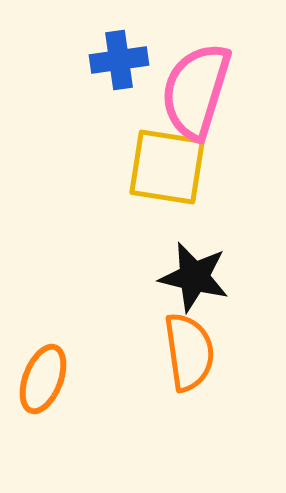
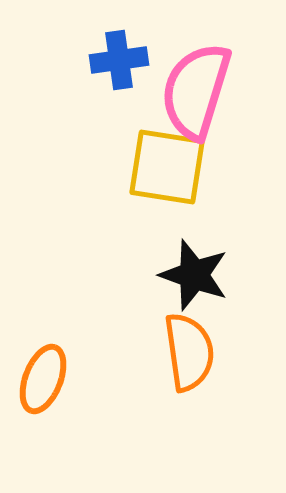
black star: moved 2 px up; rotated 6 degrees clockwise
